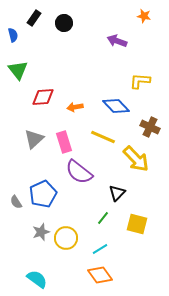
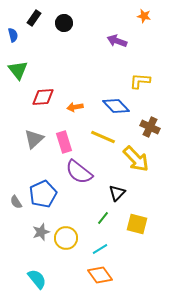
cyan semicircle: rotated 15 degrees clockwise
